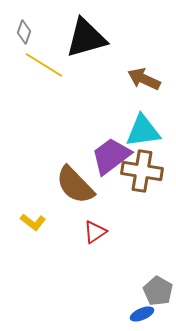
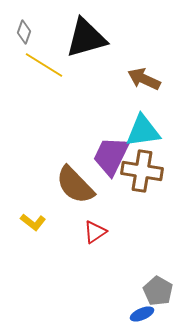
purple trapezoid: rotated 27 degrees counterclockwise
